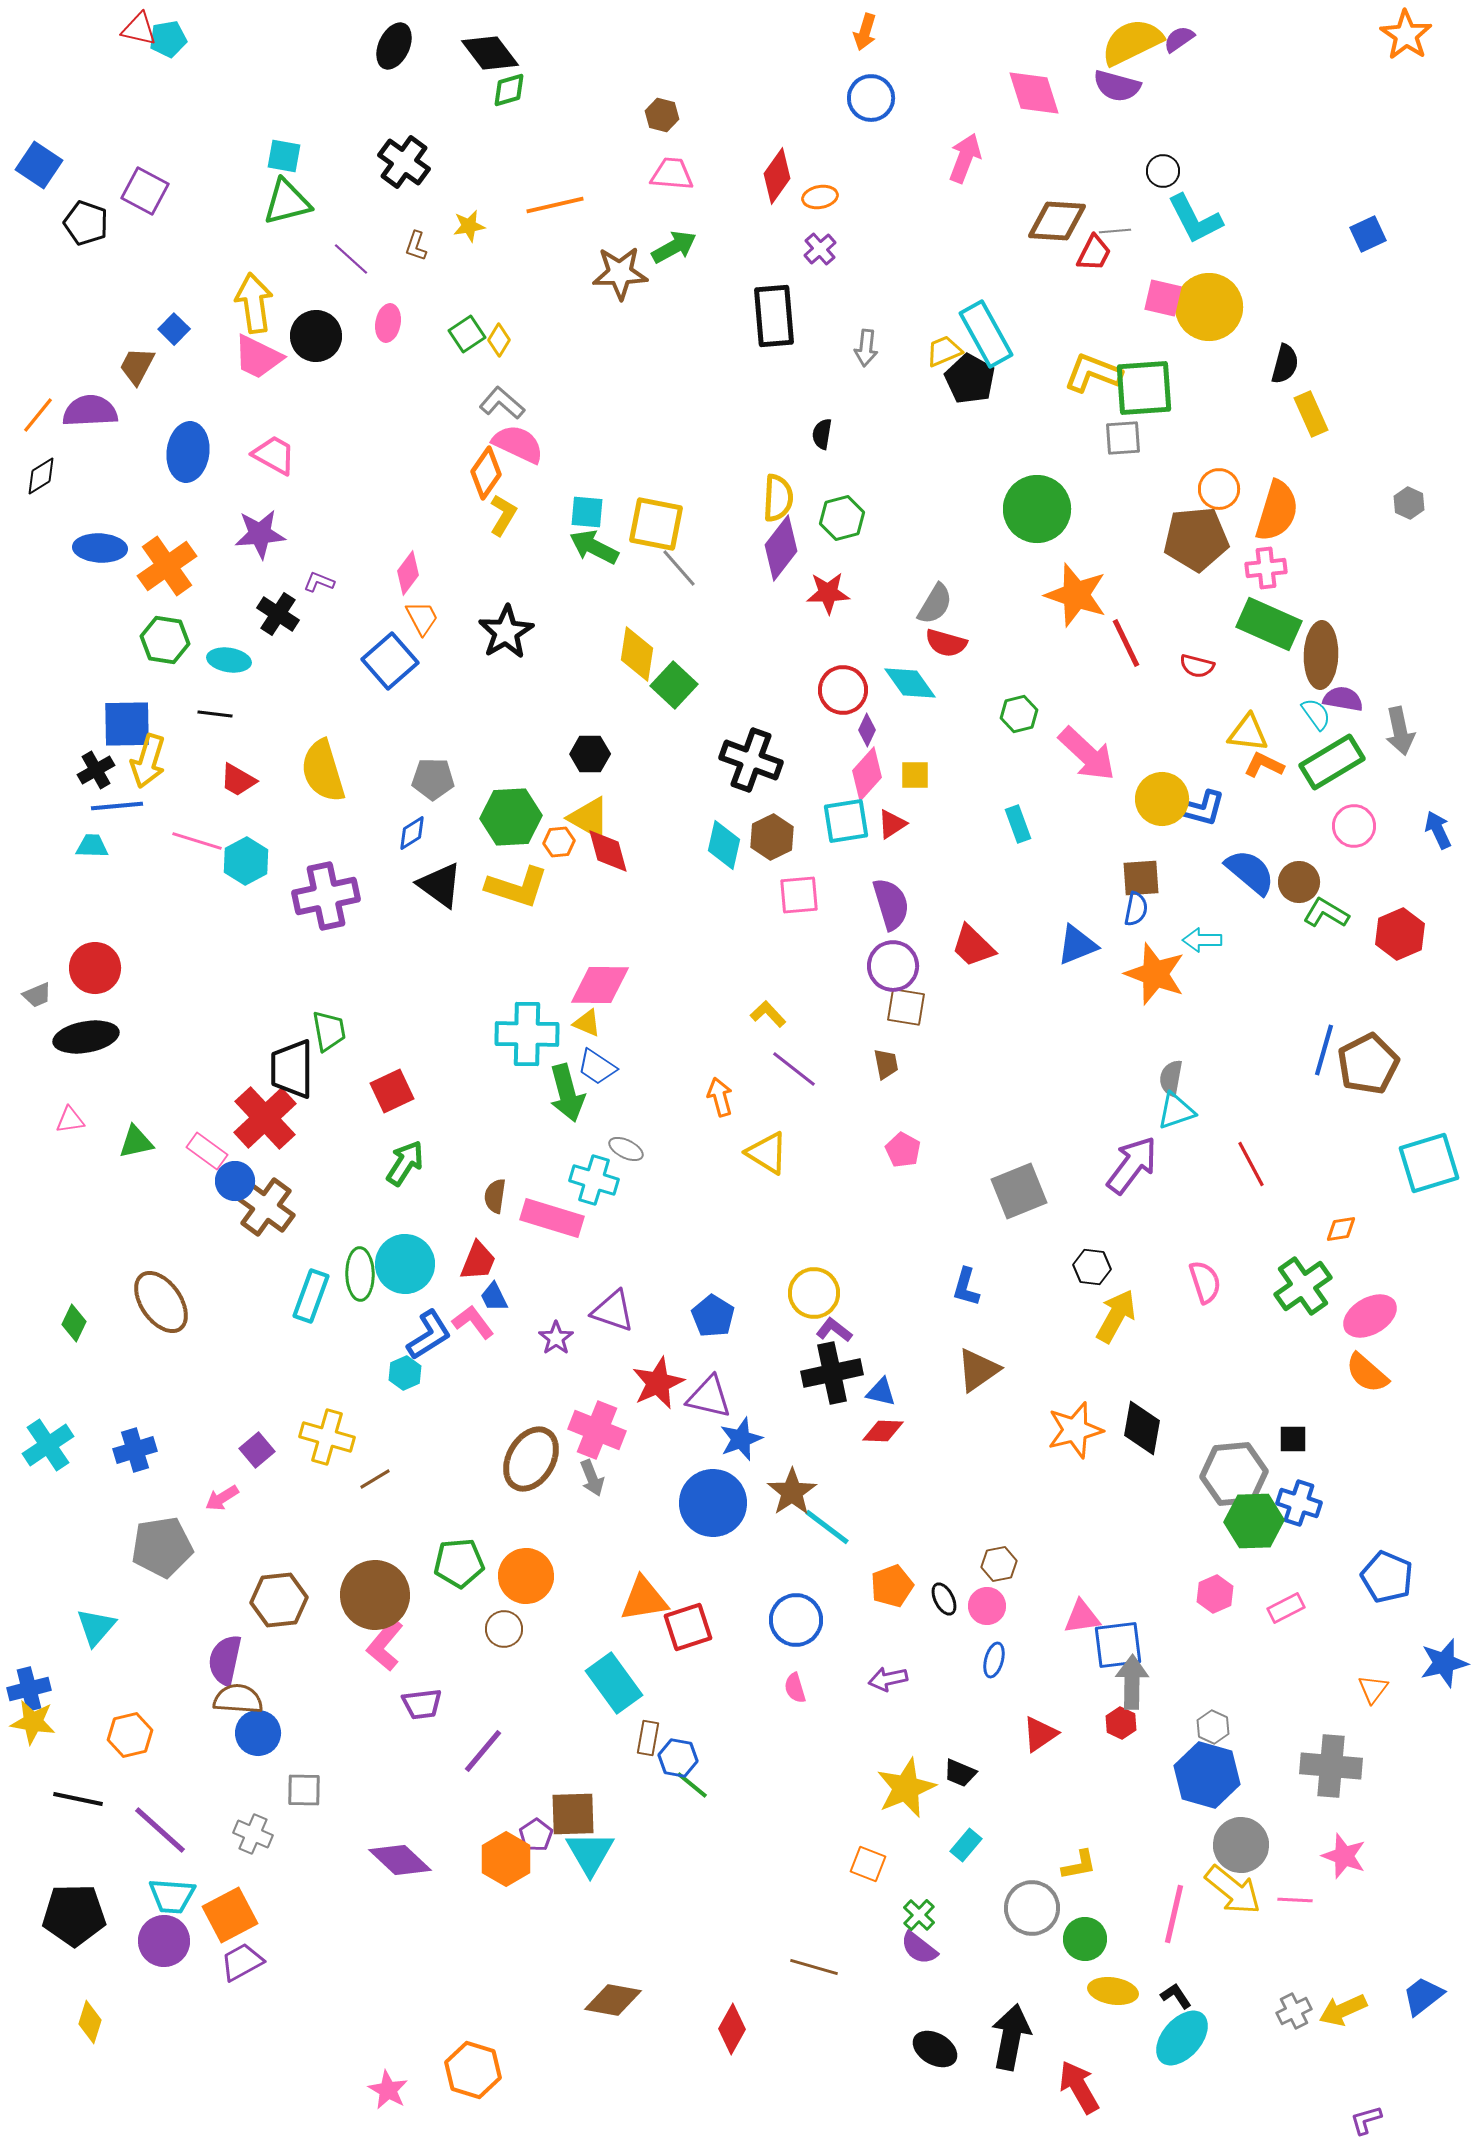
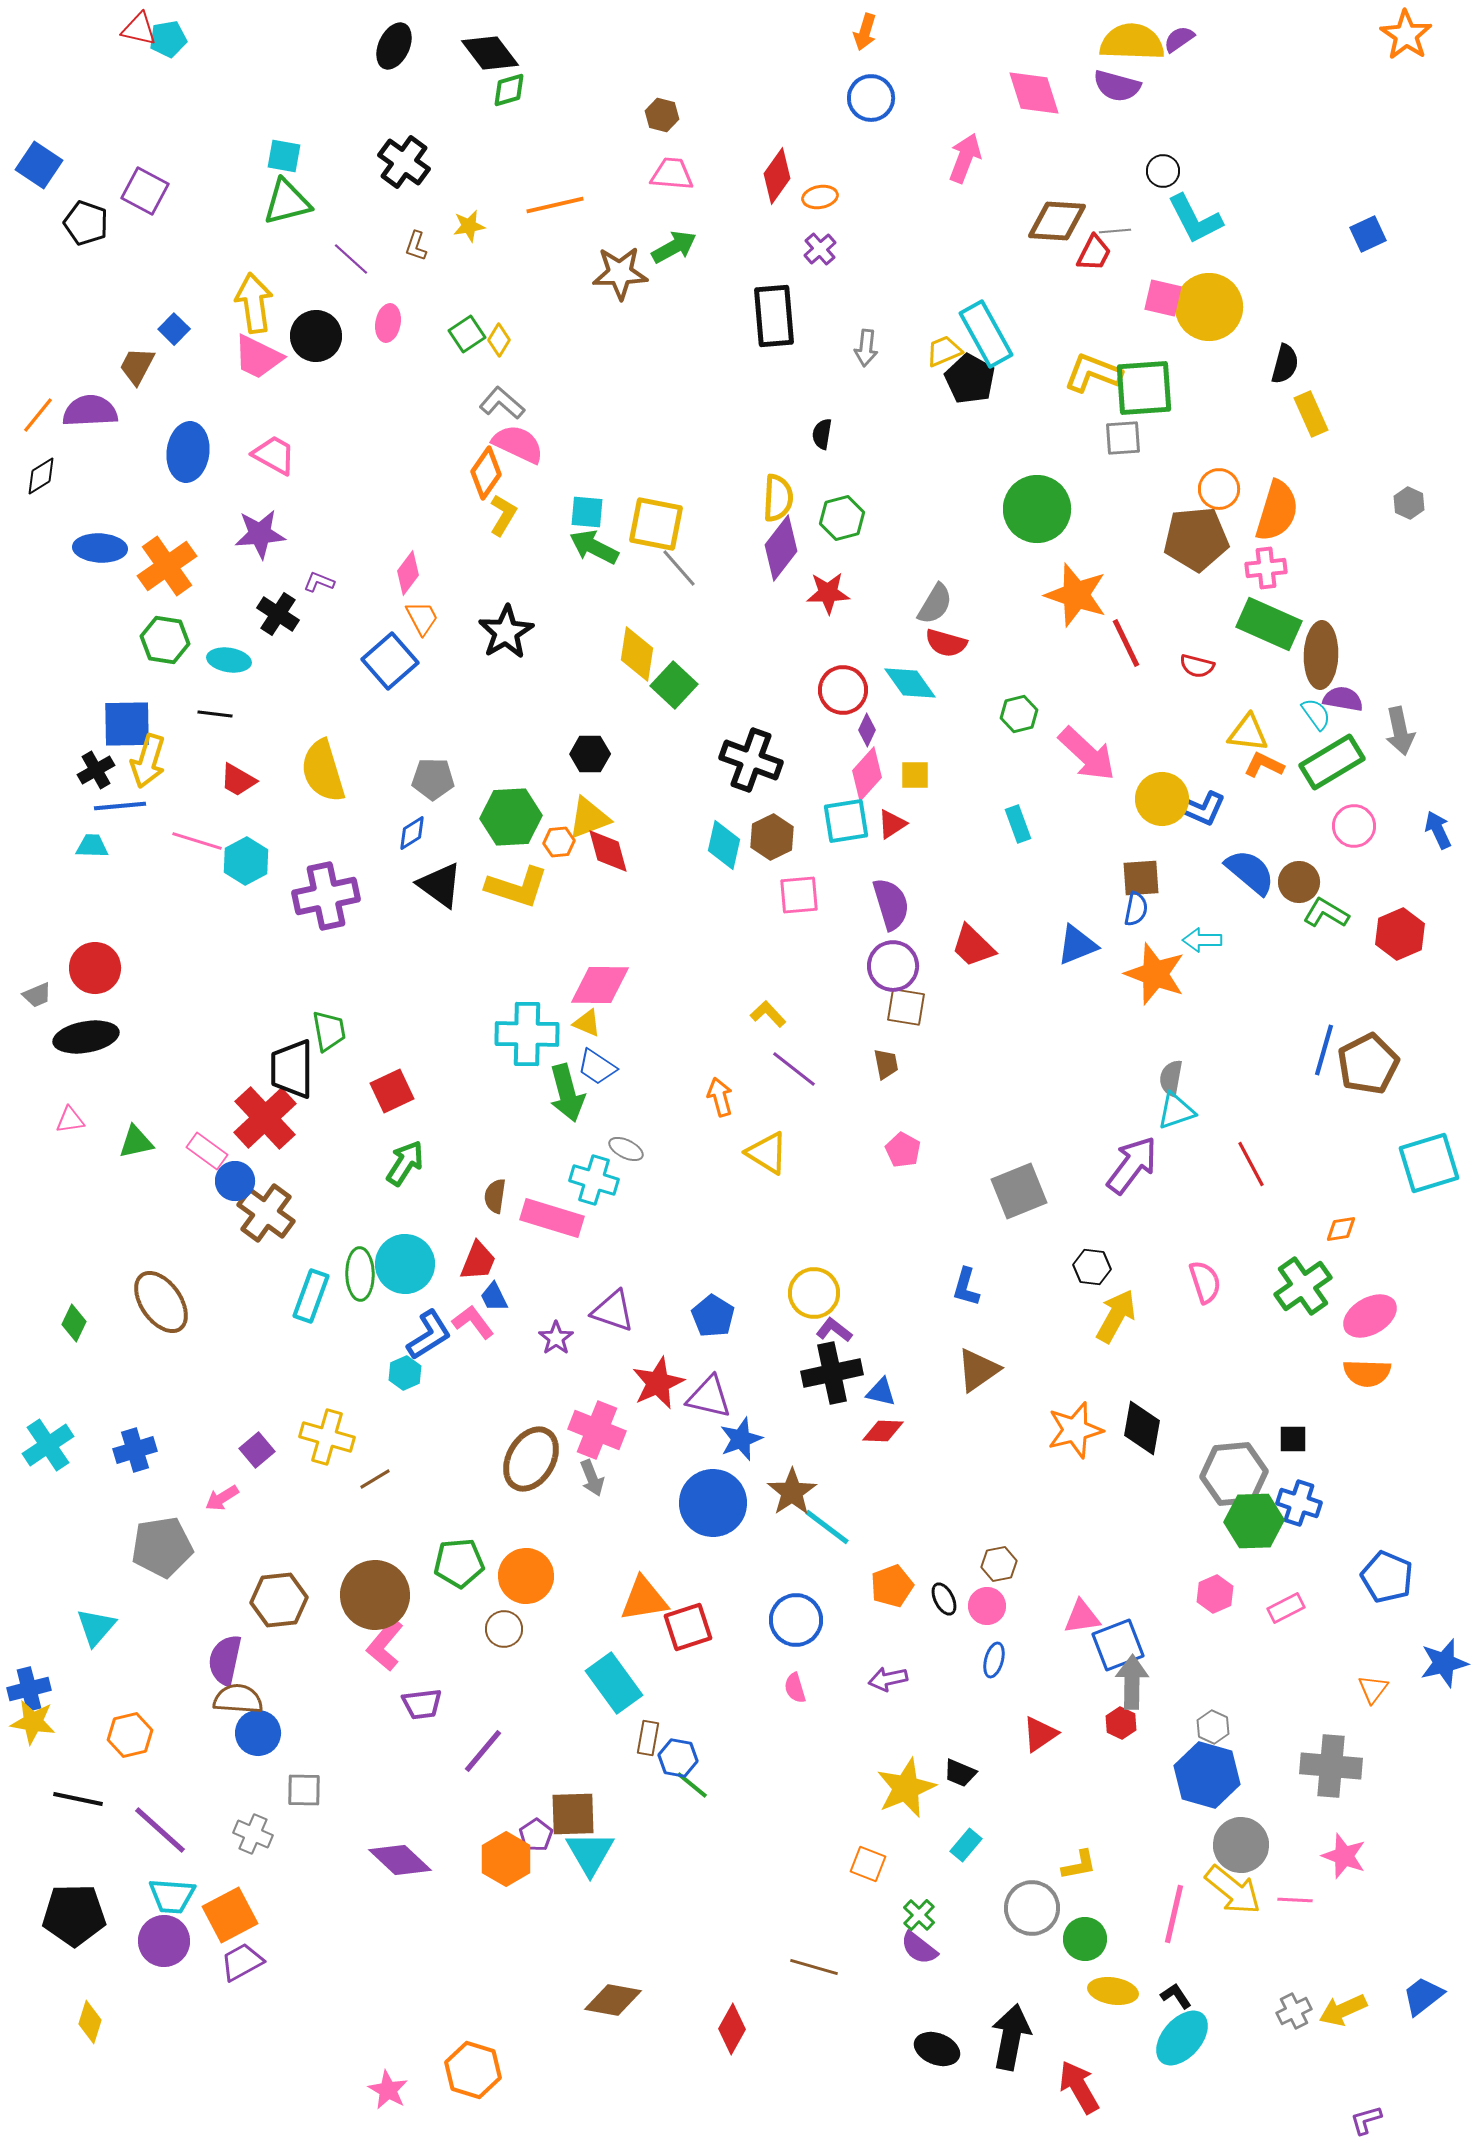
yellow semicircle at (1132, 42): rotated 28 degrees clockwise
blue line at (117, 806): moved 3 px right
blue L-shape at (1200, 808): rotated 9 degrees clockwise
yellow triangle at (589, 818): rotated 51 degrees counterclockwise
brown cross at (266, 1207): moved 6 px down
orange semicircle at (1367, 1373): rotated 39 degrees counterclockwise
blue square at (1118, 1645): rotated 14 degrees counterclockwise
black ellipse at (935, 2049): moved 2 px right; rotated 9 degrees counterclockwise
